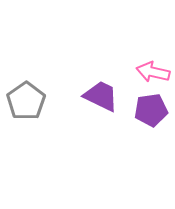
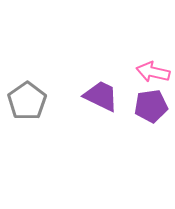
gray pentagon: moved 1 px right
purple pentagon: moved 4 px up
